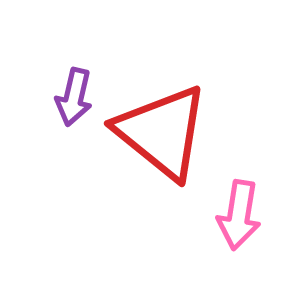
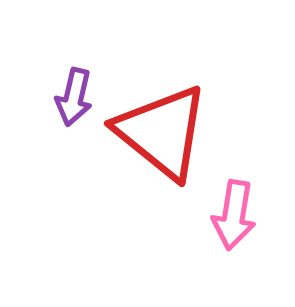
pink arrow: moved 5 px left
